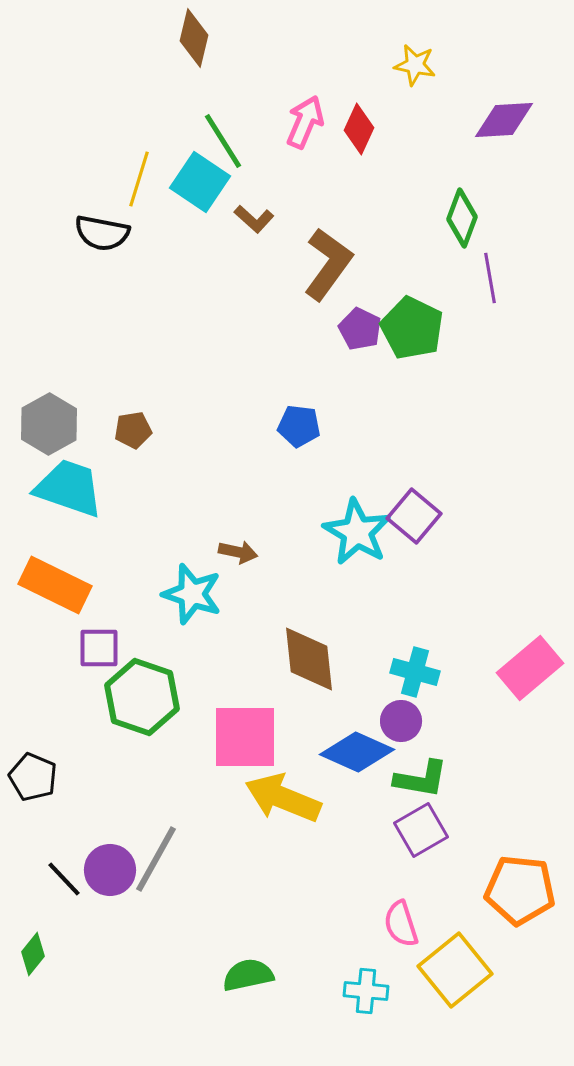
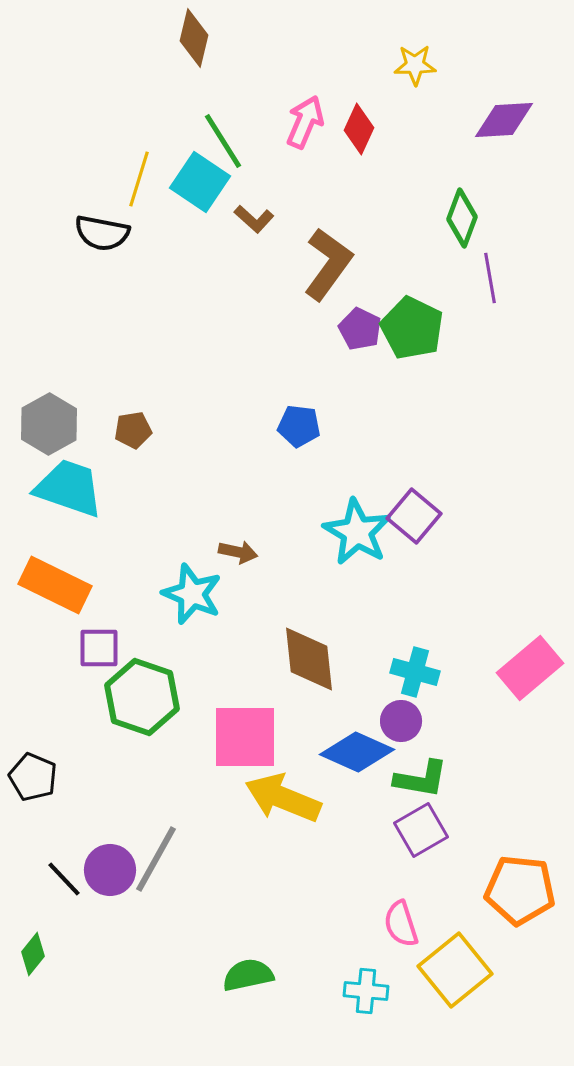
yellow star at (415, 65): rotated 12 degrees counterclockwise
cyan star at (192, 594): rotated 4 degrees clockwise
